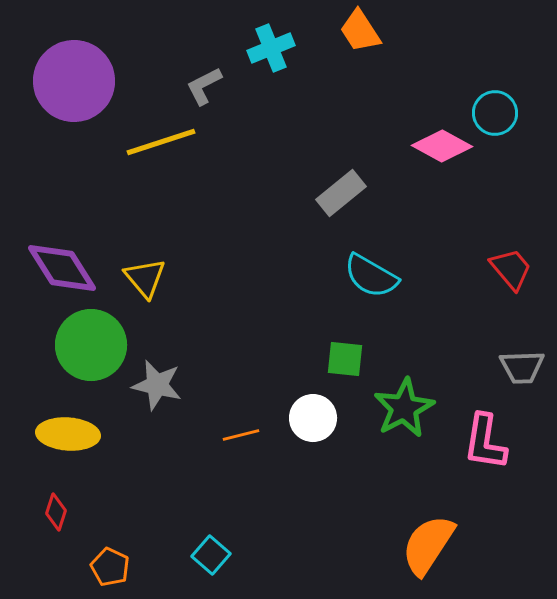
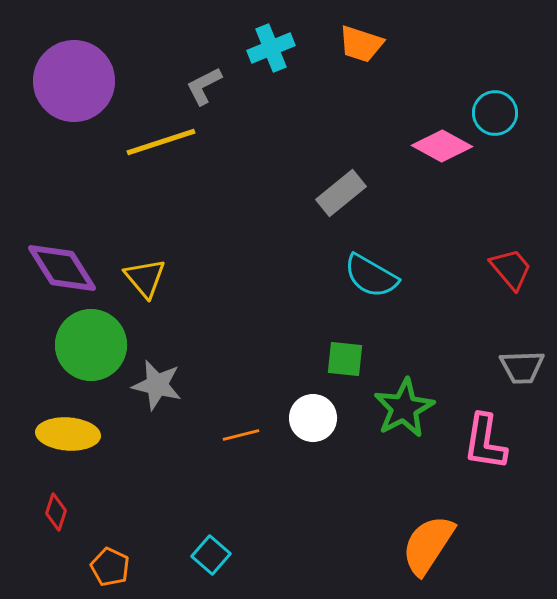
orange trapezoid: moved 1 px right, 13 px down; rotated 39 degrees counterclockwise
